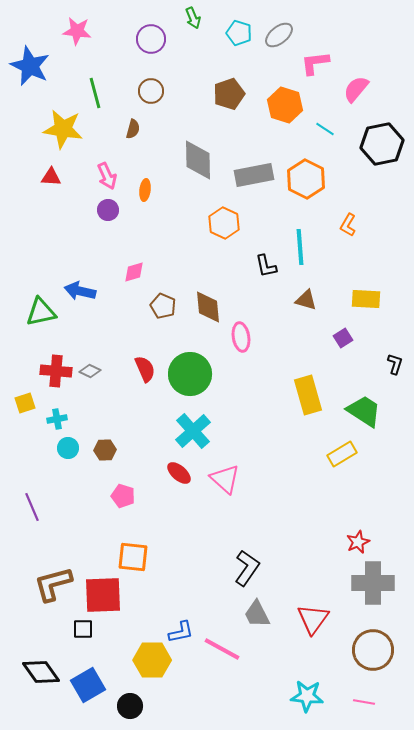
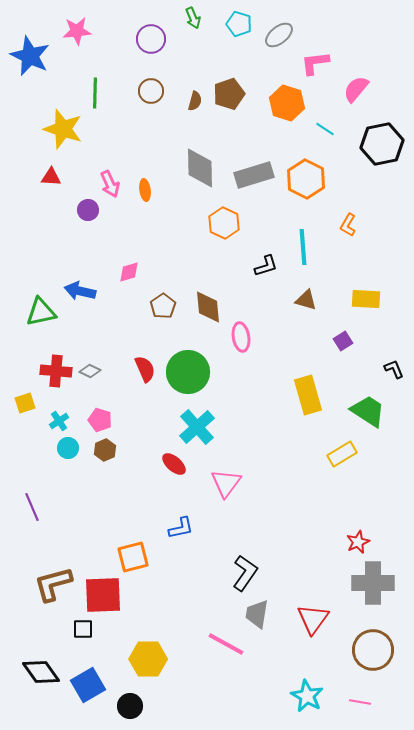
pink star at (77, 31): rotated 12 degrees counterclockwise
cyan pentagon at (239, 33): moved 9 px up
blue star at (30, 66): moved 10 px up
green line at (95, 93): rotated 16 degrees clockwise
orange hexagon at (285, 105): moved 2 px right, 2 px up
yellow star at (63, 129): rotated 9 degrees clockwise
brown semicircle at (133, 129): moved 62 px right, 28 px up
gray diamond at (198, 160): moved 2 px right, 8 px down
gray rectangle at (254, 175): rotated 6 degrees counterclockwise
pink arrow at (107, 176): moved 3 px right, 8 px down
orange ellipse at (145, 190): rotated 15 degrees counterclockwise
purple circle at (108, 210): moved 20 px left
cyan line at (300, 247): moved 3 px right
black L-shape at (266, 266): rotated 95 degrees counterclockwise
pink diamond at (134, 272): moved 5 px left
brown pentagon at (163, 306): rotated 15 degrees clockwise
purple square at (343, 338): moved 3 px down
black L-shape at (395, 364): moved 1 px left, 5 px down; rotated 40 degrees counterclockwise
green circle at (190, 374): moved 2 px left, 2 px up
green trapezoid at (364, 411): moved 4 px right
cyan cross at (57, 419): moved 2 px right, 2 px down; rotated 24 degrees counterclockwise
cyan cross at (193, 431): moved 4 px right, 4 px up
brown hexagon at (105, 450): rotated 20 degrees counterclockwise
red ellipse at (179, 473): moved 5 px left, 9 px up
pink triangle at (225, 479): moved 1 px right, 4 px down; rotated 24 degrees clockwise
pink pentagon at (123, 496): moved 23 px left, 76 px up
orange square at (133, 557): rotated 20 degrees counterclockwise
black L-shape at (247, 568): moved 2 px left, 5 px down
gray trapezoid at (257, 614): rotated 36 degrees clockwise
blue L-shape at (181, 632): moved 104 px up
pink line at (222, 649): moved 4 px right, 5 px up
yellow hexagon at (152, 660): moved 4 px left, 1 px up
cyan star at (307, 696): rotated 24 degrees clockwise
pink line at (364, 702): moved 4 px left
